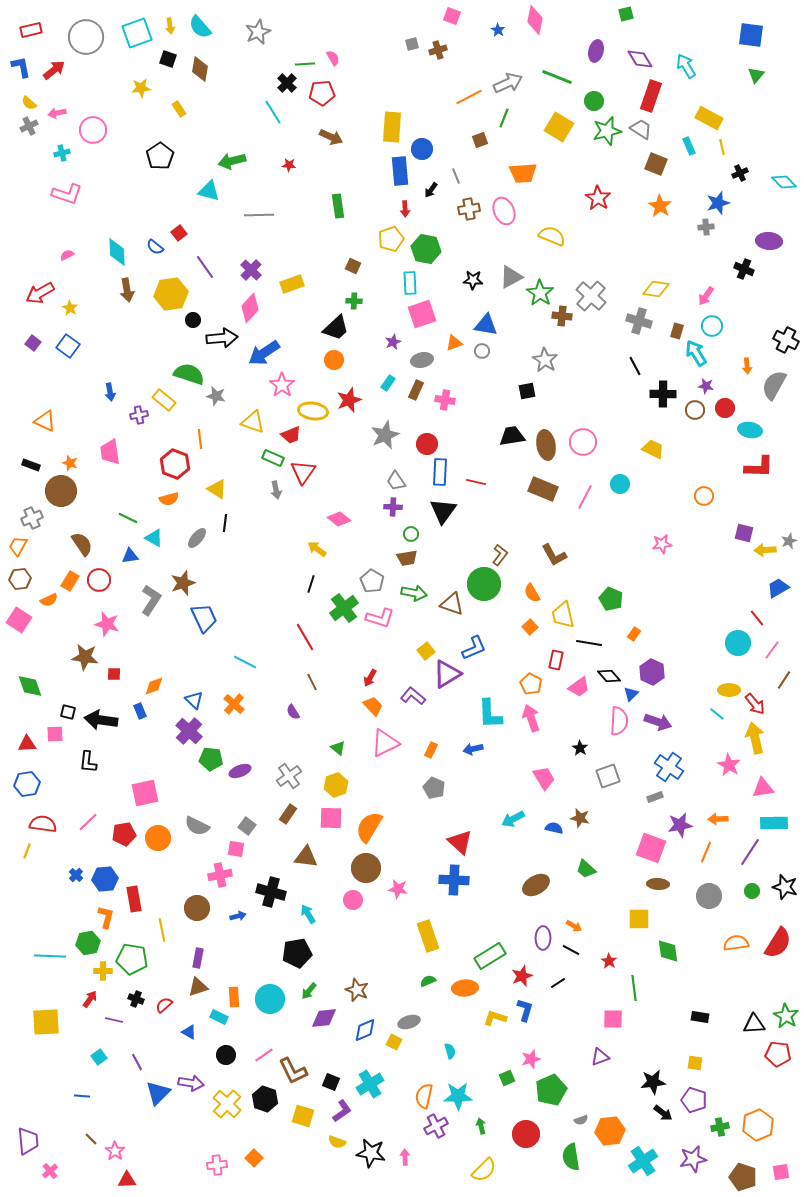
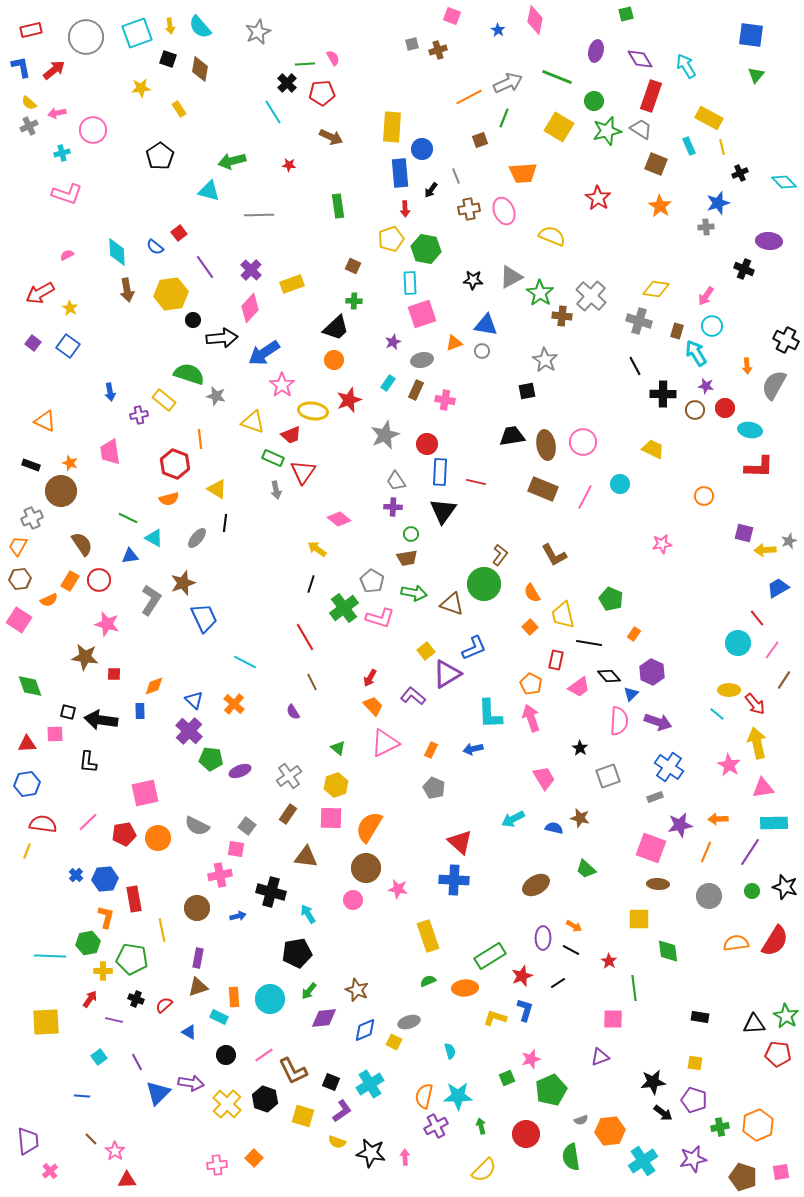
blue rectangle at (400, 171): moved 2 px down
blue rectangle at (140, 711): rotated 21 degrees clockwise
yellow arrow at (755, 738): moved 2 px right, 5 px down
red semicircle at (778, 943): moved 3 px left, 2 px up
